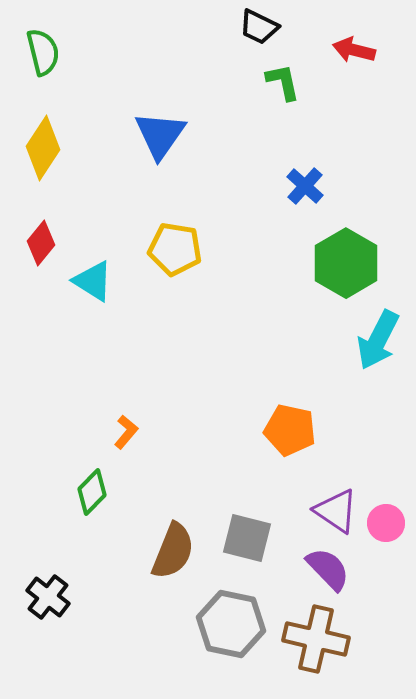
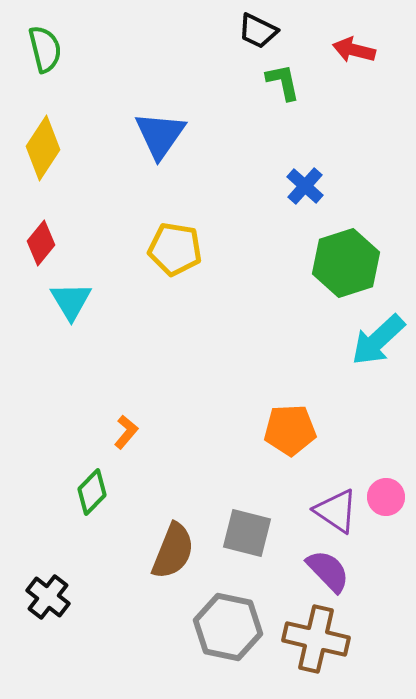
black trapezoid: moved 1 px left, 4 px down
green semicircle: moved 2 px right, 3 px up
green hexagon: rotated 12 degrees clockwise
cyan triangle: moved 22 px left, 20 px down; rotated 27 degrees clockwise
cyan arrow: rotated 20 degrees clockwise
orange pentagon: rotated 15 degrees counterclockwise
pink circle: moved 26 px up
gray square: moved 5 px up
purple semicircle: moved 2 px down
gray hexagon: moved 3 px left, 3 px down
